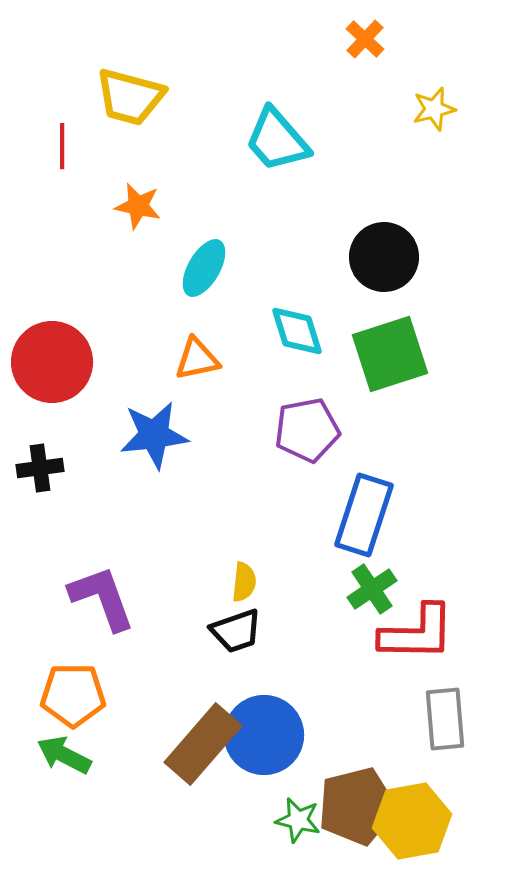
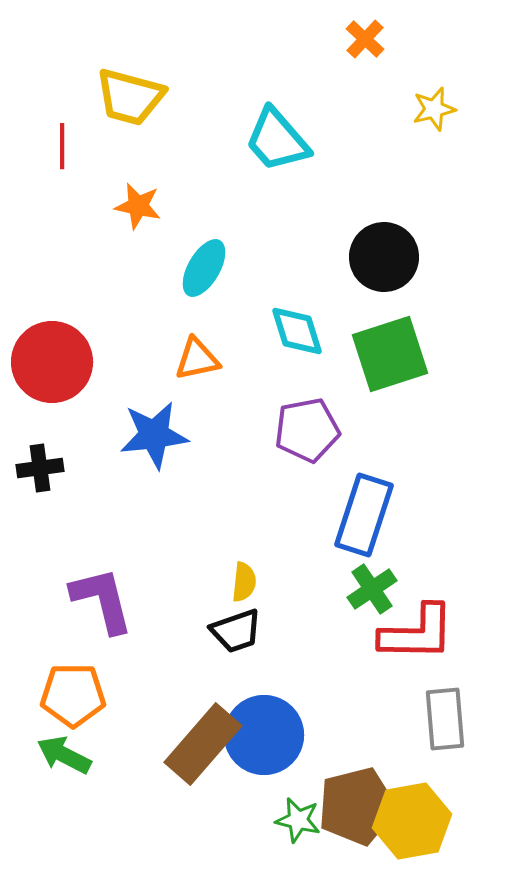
purple L-shape: moved 2 px down; rotated 6 degrees clockwise
